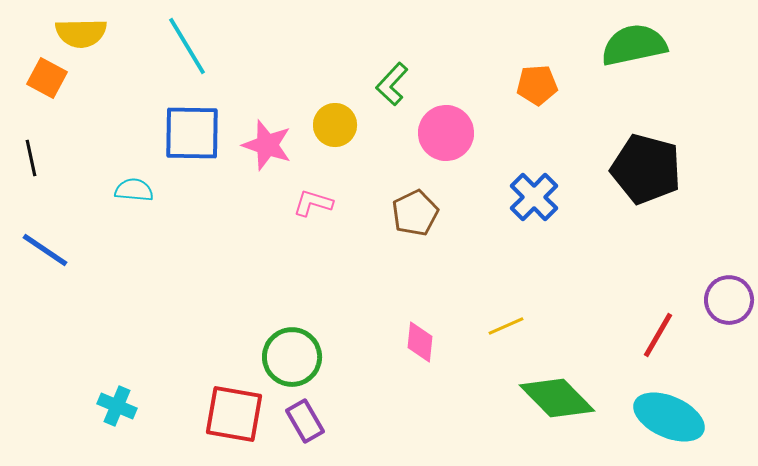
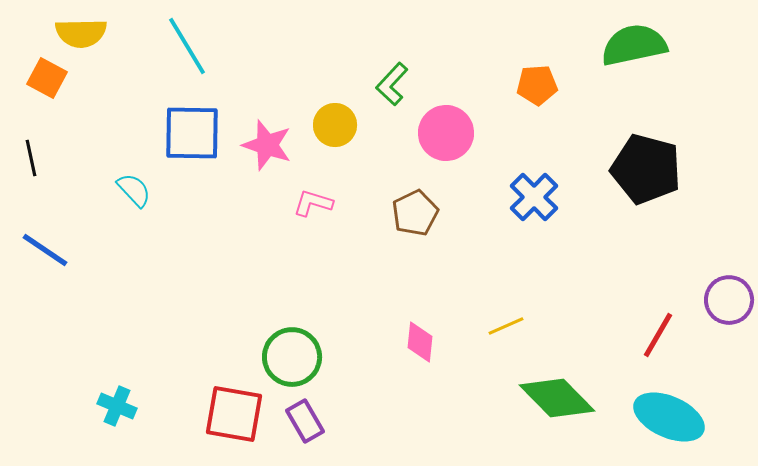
cyan semicircle: rotated 42 degrees clockwise
